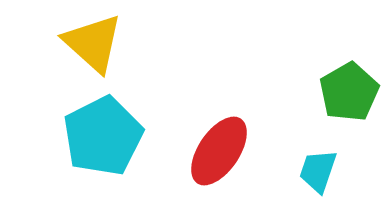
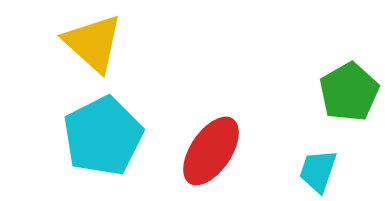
red ellipse: moved 8 px left
